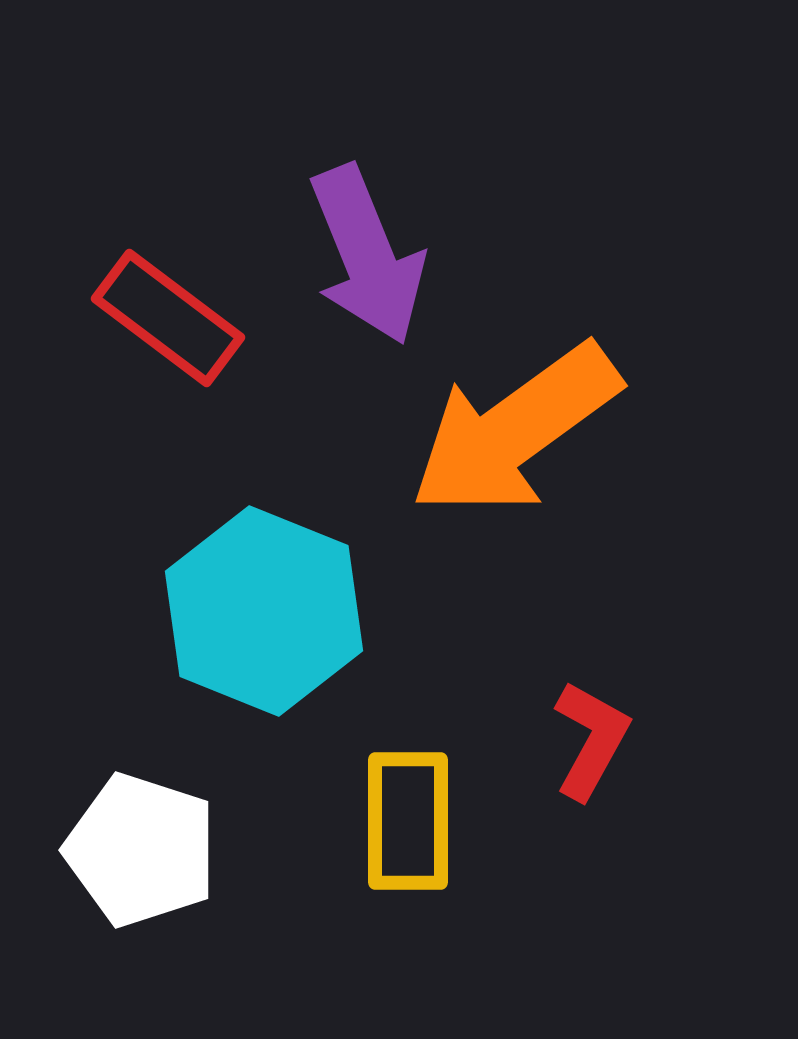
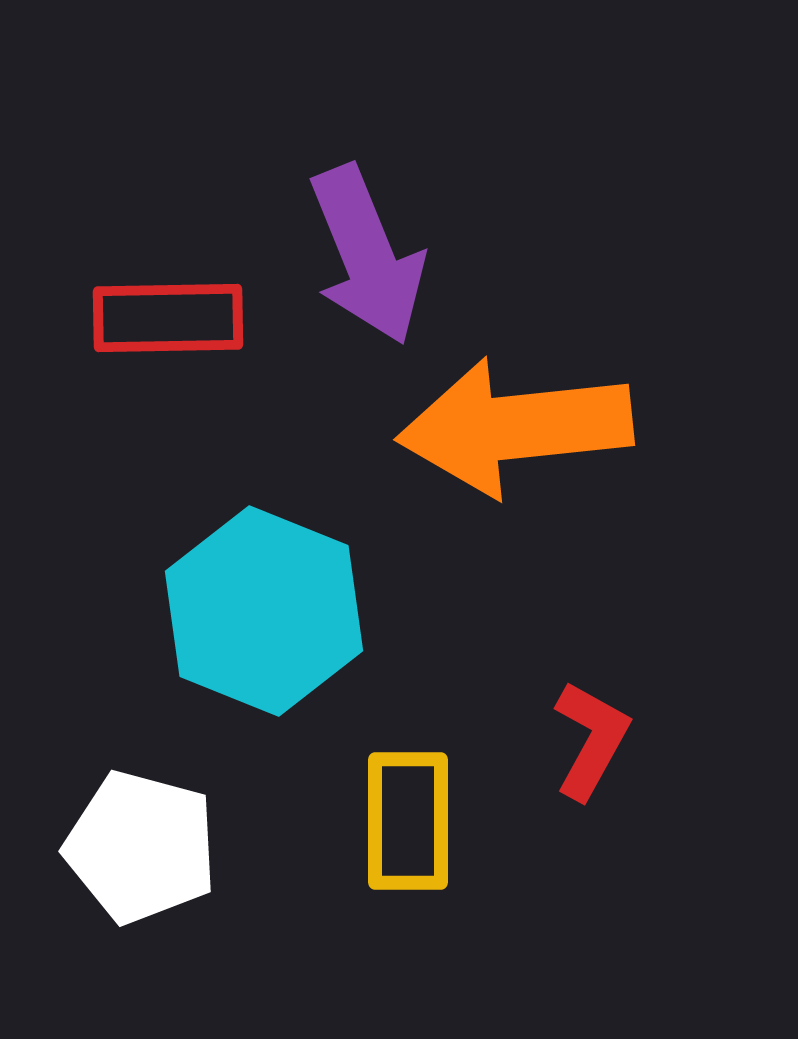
red rectangle: rotated 38 degrees counterclockwise
orange arrow: moved 3 px up; rotated 30 degrees clockwise
white pentagon: moved 3 px up; rotated 3 degrees counterclockwise
